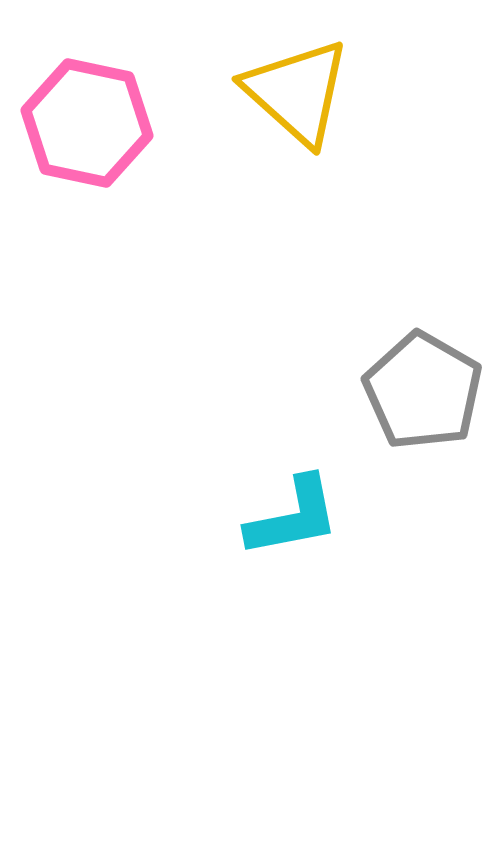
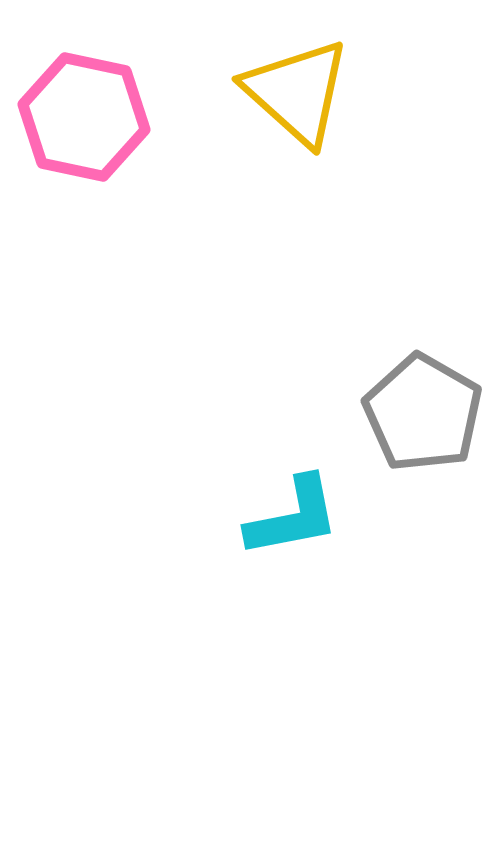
pink hexagon: moved 3 px left, 6 px up
gray pentagon: moved 22 px down
